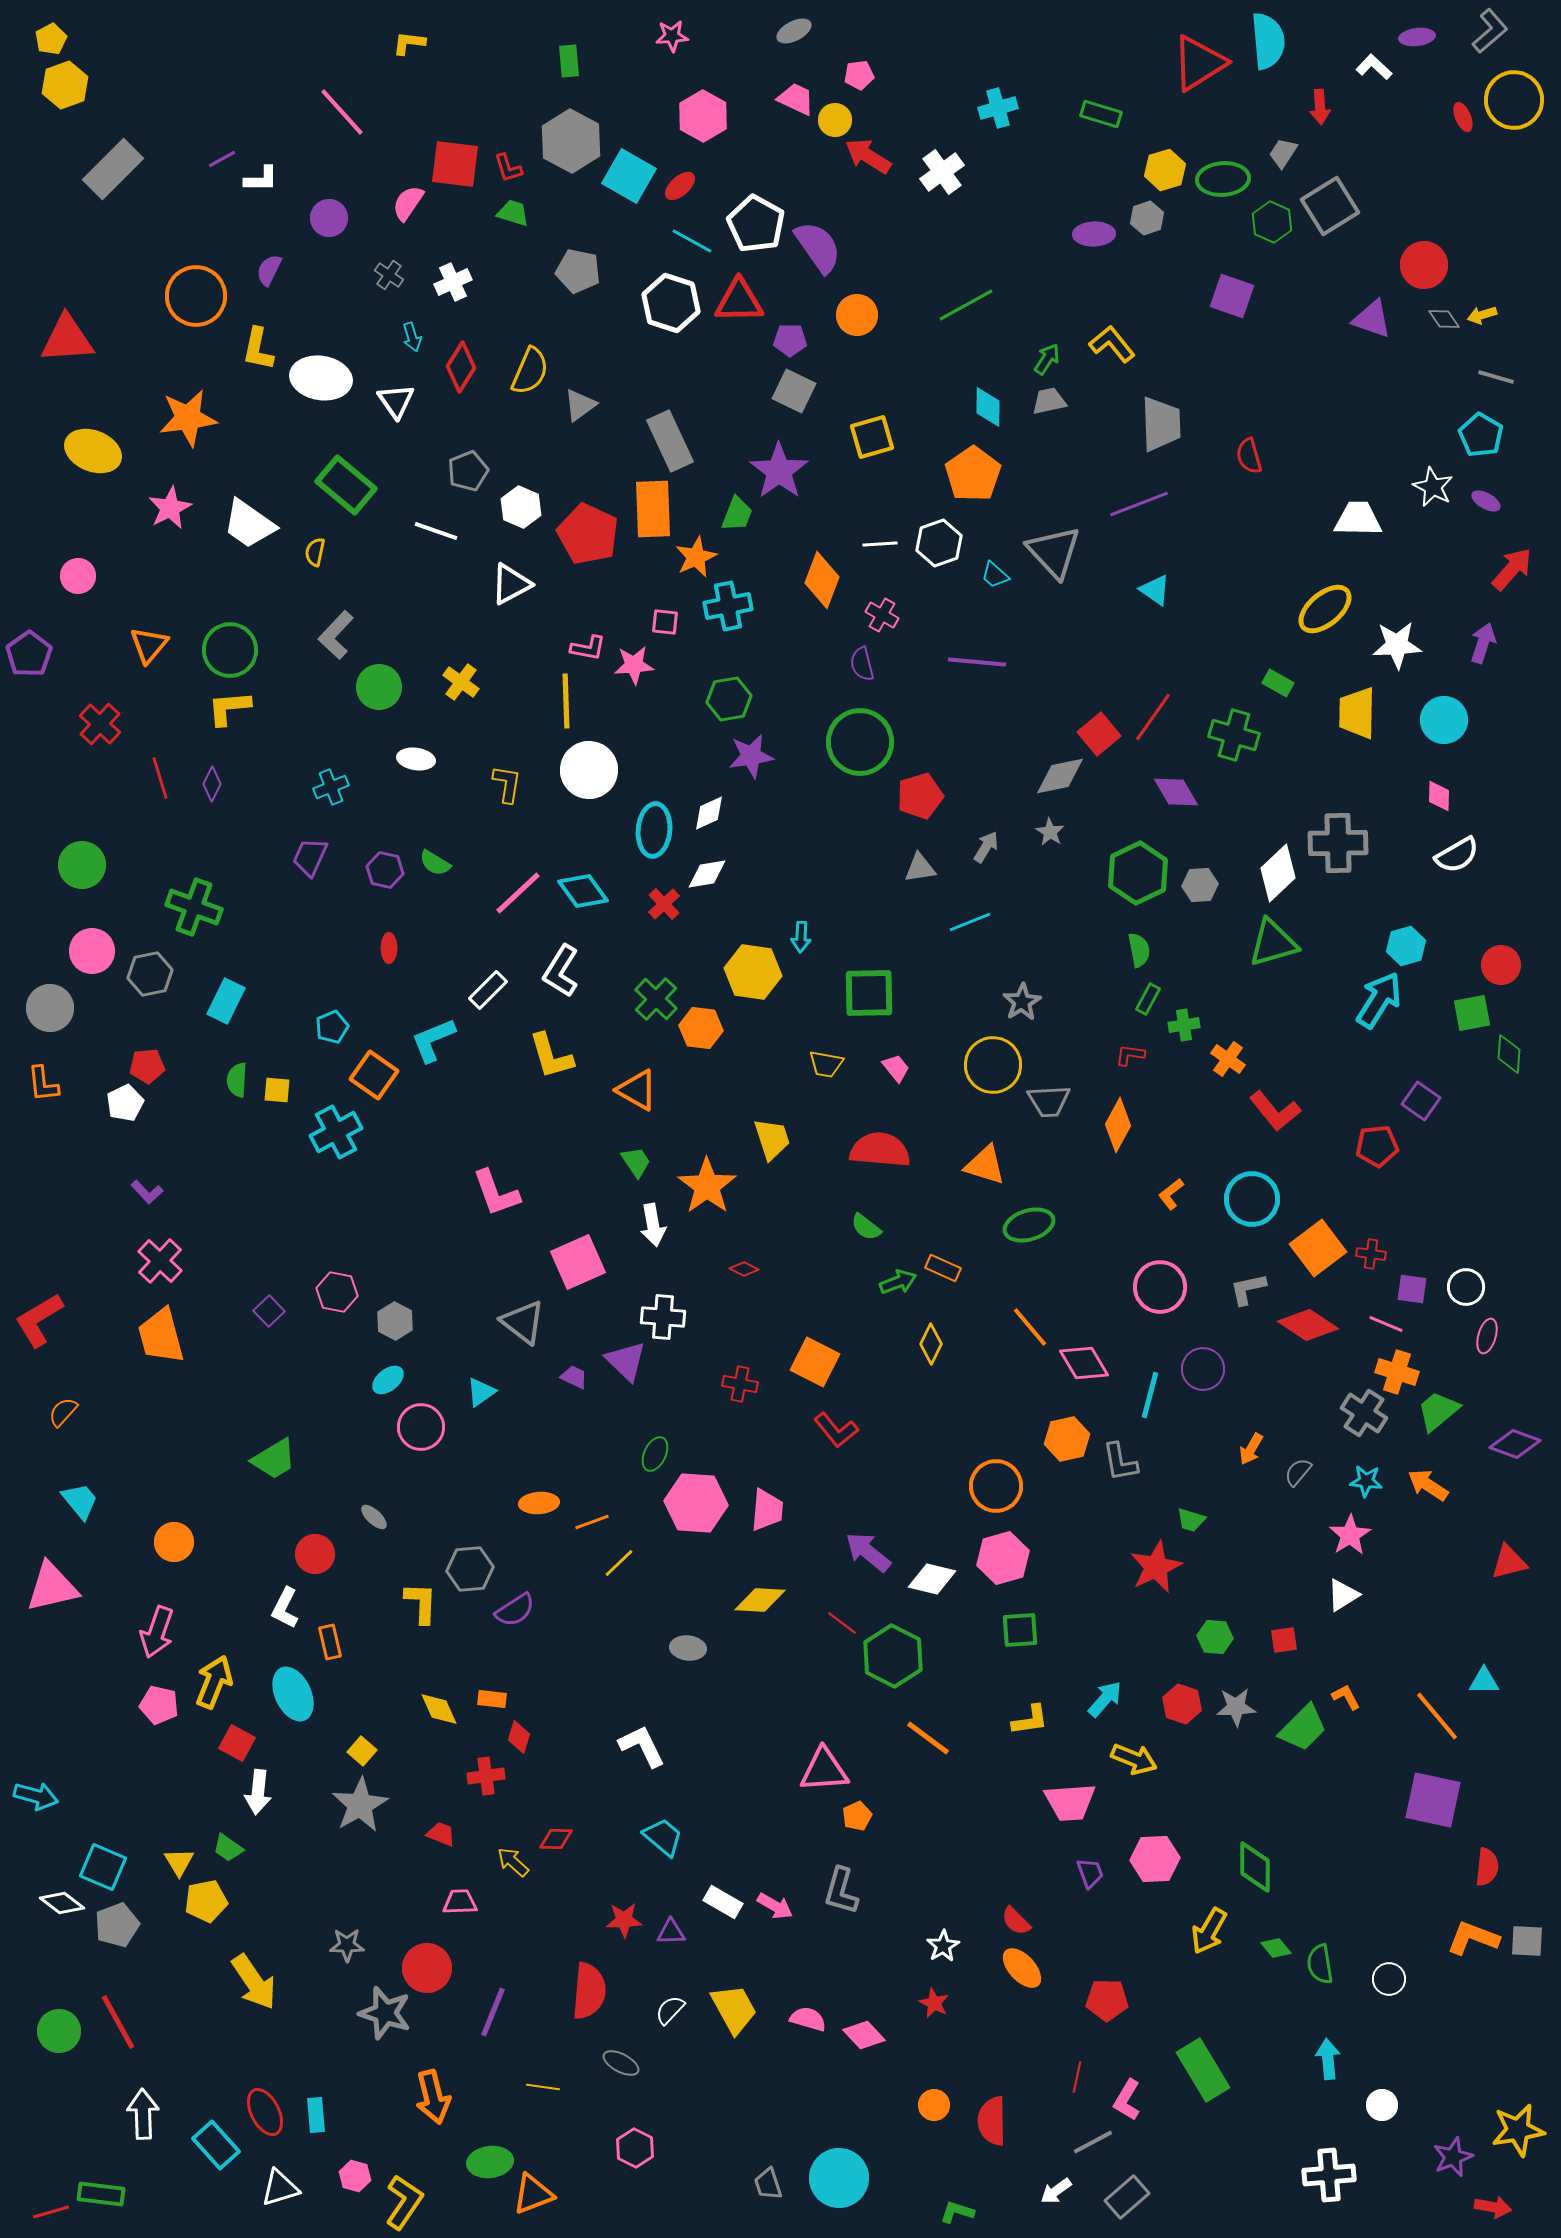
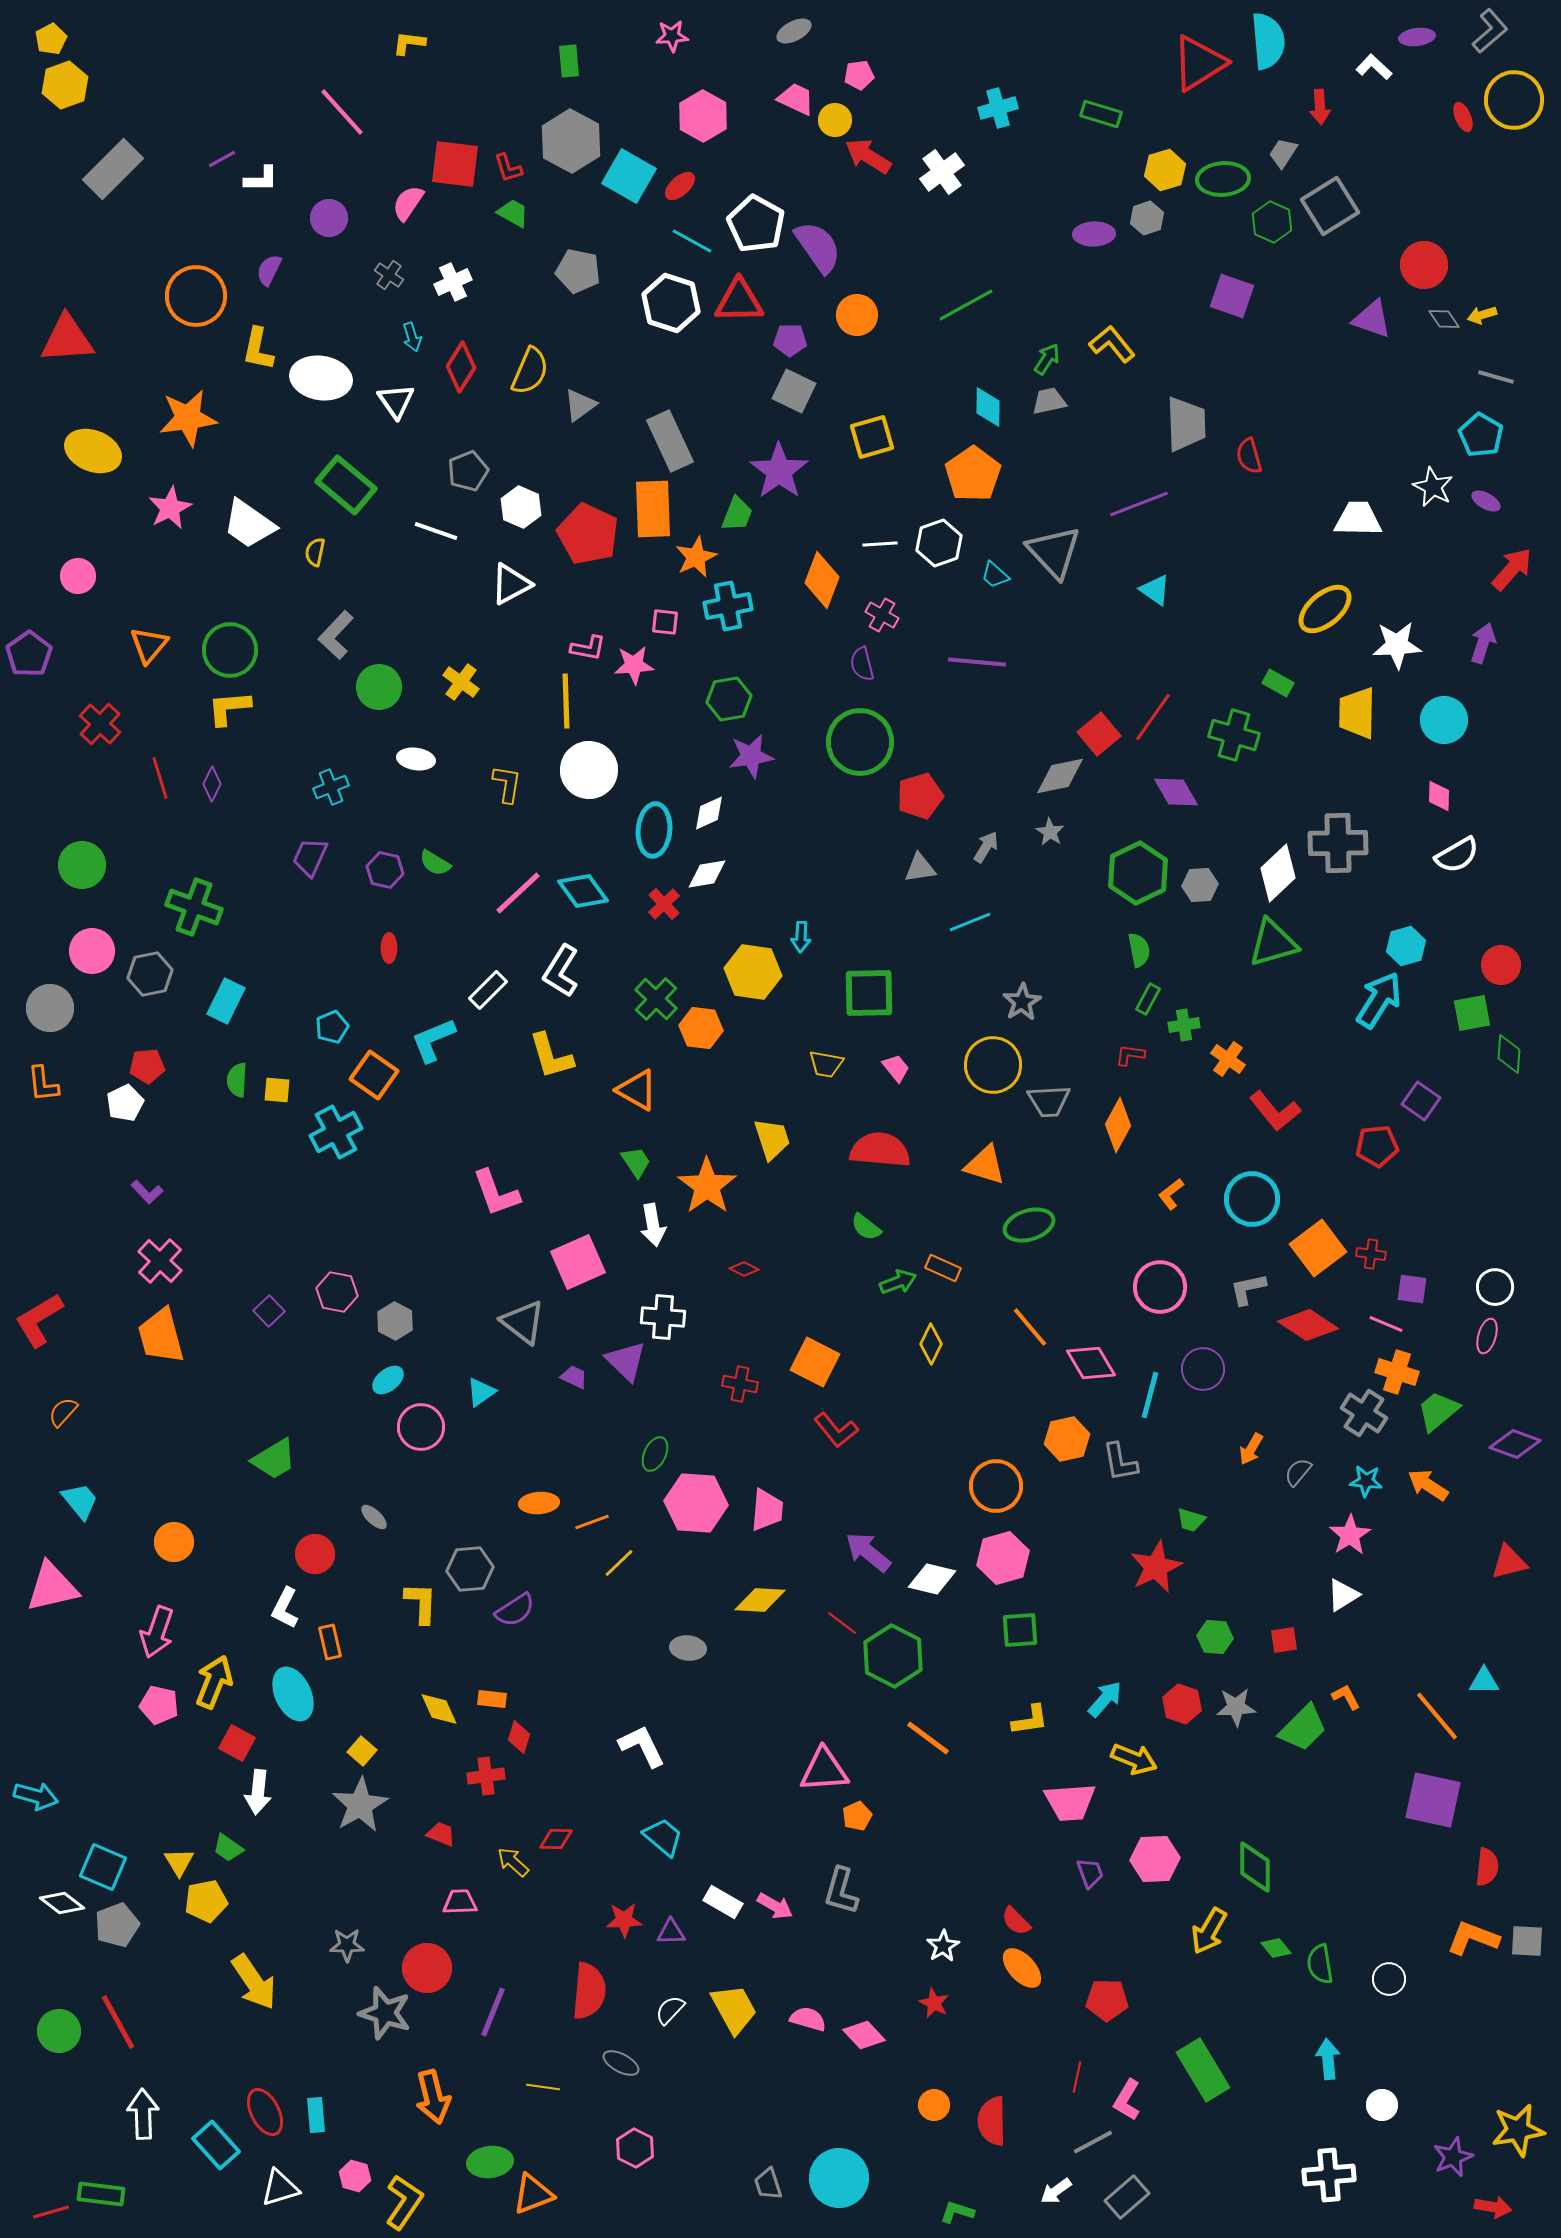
green trapezoid at (513, 213): rotated 12 degrees clockwise
gray trapezoid at (1161, 424): moved 25 px right
white circle at (1466, 1287): moved 29 px right
pink diamond at (1084, 1363): moved 7 px right
